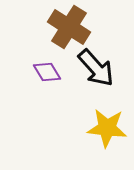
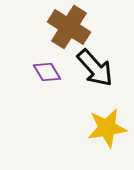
black arrow: moved 1 px left
yellow star: rotated 15 degrees counterclockwise
